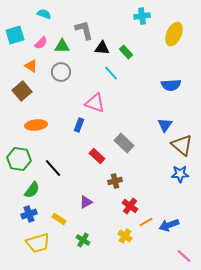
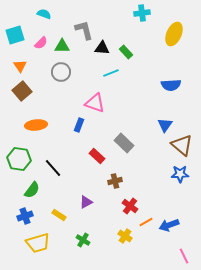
cyan cross: moved 3 px up
orange triangle: moved 11 px left; rotated 24 degrees clockwise
cyan line: rotated 70 degrees counterclockwise
blue cross: moved 4 px left, 2 px down
yellow rectangle: moved 4 px up
pink line: rotated 21 degrees clockwise
